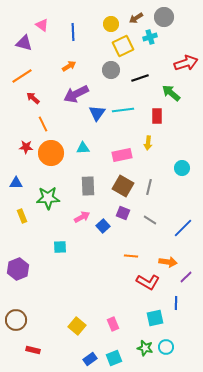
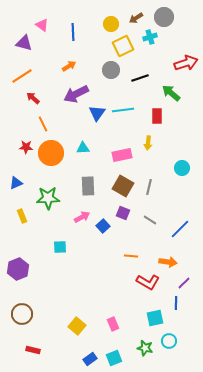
blue triangle at (16, 183): rotated 24 degrees counterclockwise
blue line at (183, 228): moved 3 px left, 1 px down
purple line at (186, 277): moved 2 px left, 6 px down
brown circle at (16, 320): moved 6 px right, 6 px up
cyan circle at (166, 347): moved 3 px right, 6 px up
